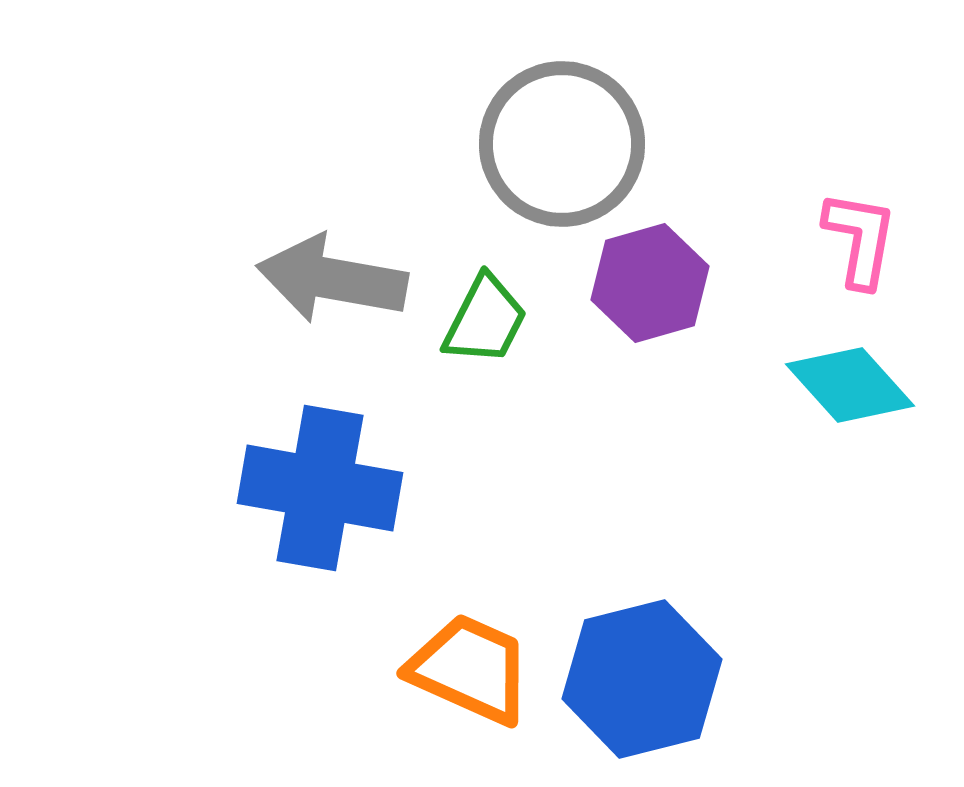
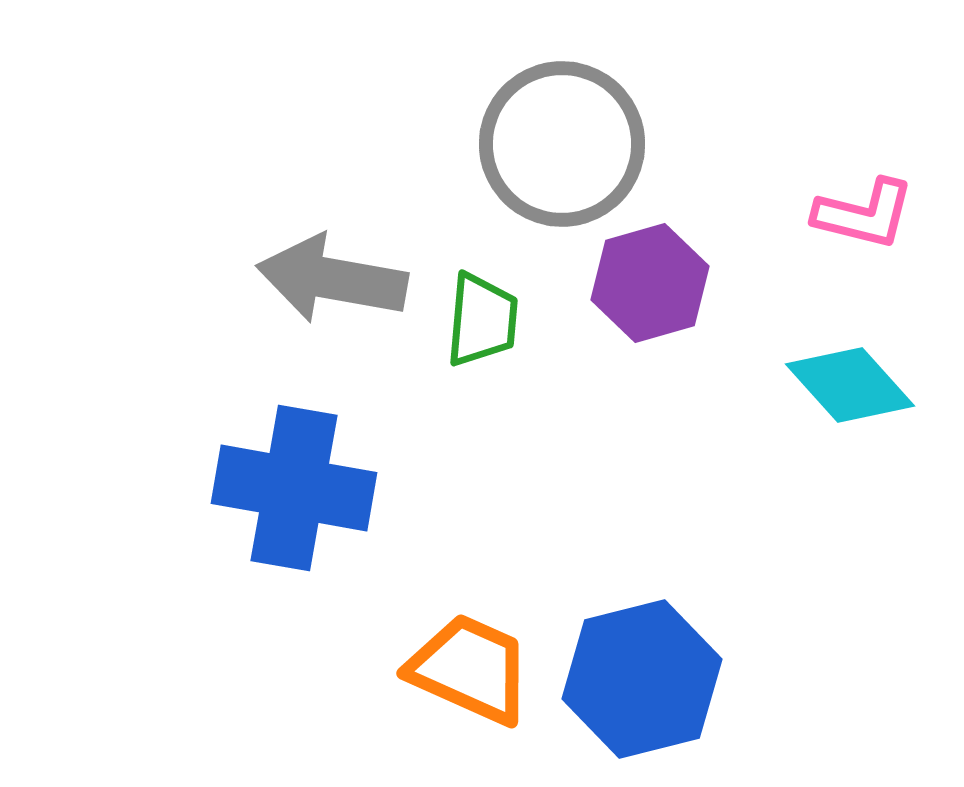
pink L-shape: moved 4 px right, 25 px up; rotated 94 degrees clockwise
green trapezoid: moved 3 px left; rotated 22 degrees counterclockwise
blue cross: moved 26 px left
